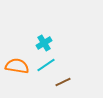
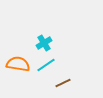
orange semicircle: moved 1 px right, 2 px up
brown line: moved 1 px down
